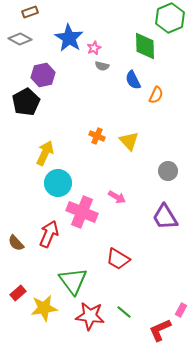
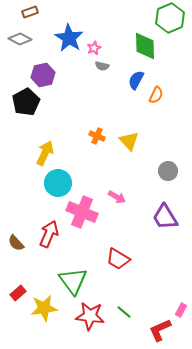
blue semicircle: moved 3 px right; rotated 54 degrees clockwise
